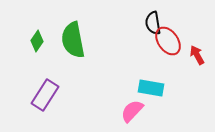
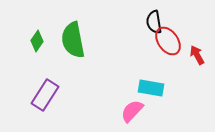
black semicircle: moved 1 px right, 1 px up
